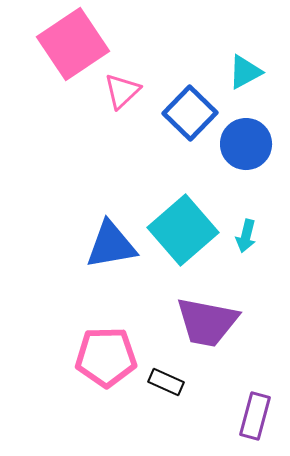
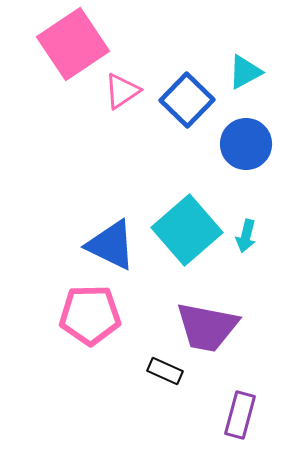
pink triangle: rotated 9 degrees clockwise
blue square: moved 3 px left, 13 px up
cyan square: moved 4 px right
blue triangle: rotated 36 degrees clockwise
purple trapezoid: moved 5 px down
pink pentagon: moved 16 px left, 42 px up
black rectangle: moved 1 px left, 11 px up
purple rectangle: moved 15 px left, 1 px up
